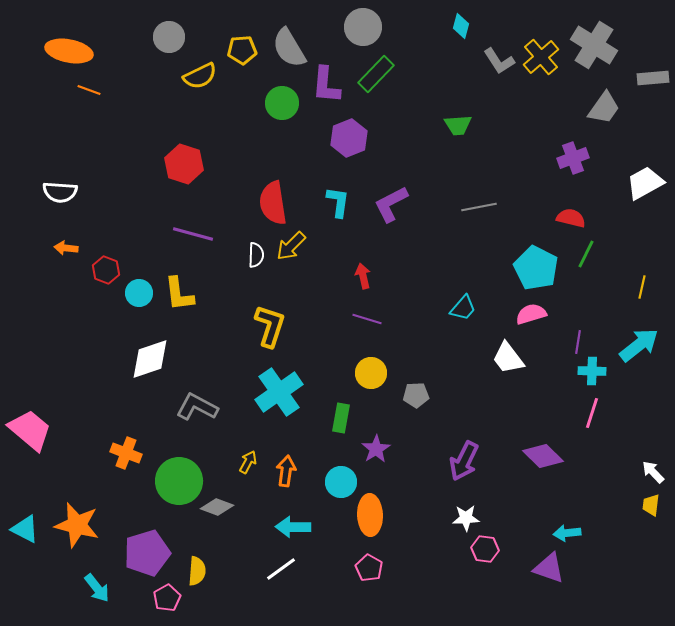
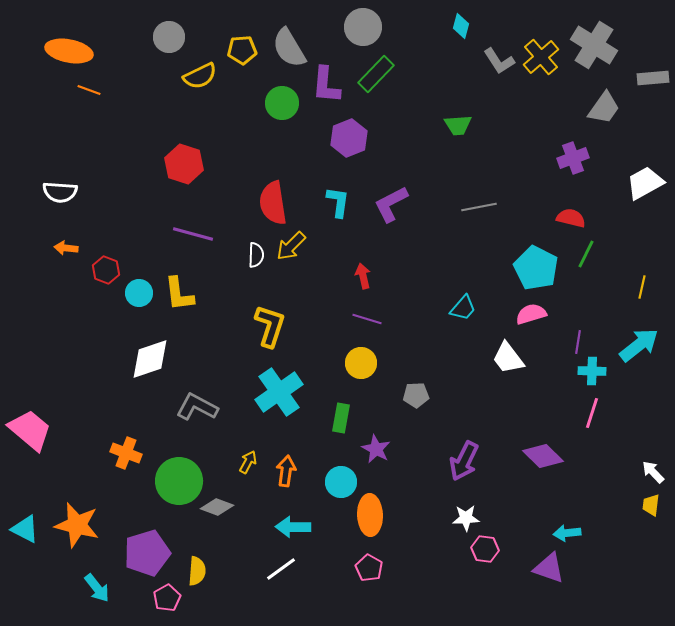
yellow circle at (371, 373): moved 10 px left, 10 px up
purple star at (376, 449): rotated 12 degrees counterclockwise
